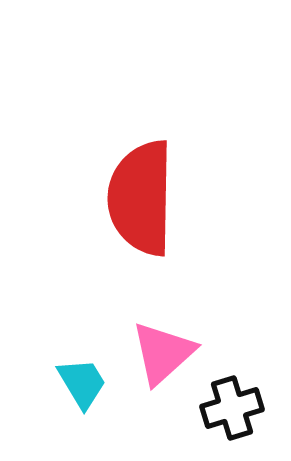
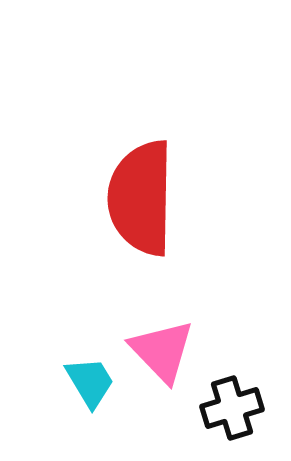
pink triangle: moved 1 px left, 2 px up; rotated 32 degrees counterclockwise
cyan trapezoid: moved 8 px right, 1 px up
